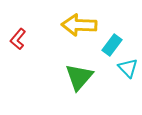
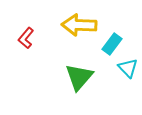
red L-shape: moved 8 px right, 1 px up
cyan rectangle: moved 1 px up
